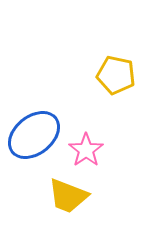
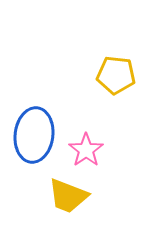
yellow pentagon: rotated 6 degrees counterclockwise
blue ellipse: rotated 44 degrees counterclockwise
